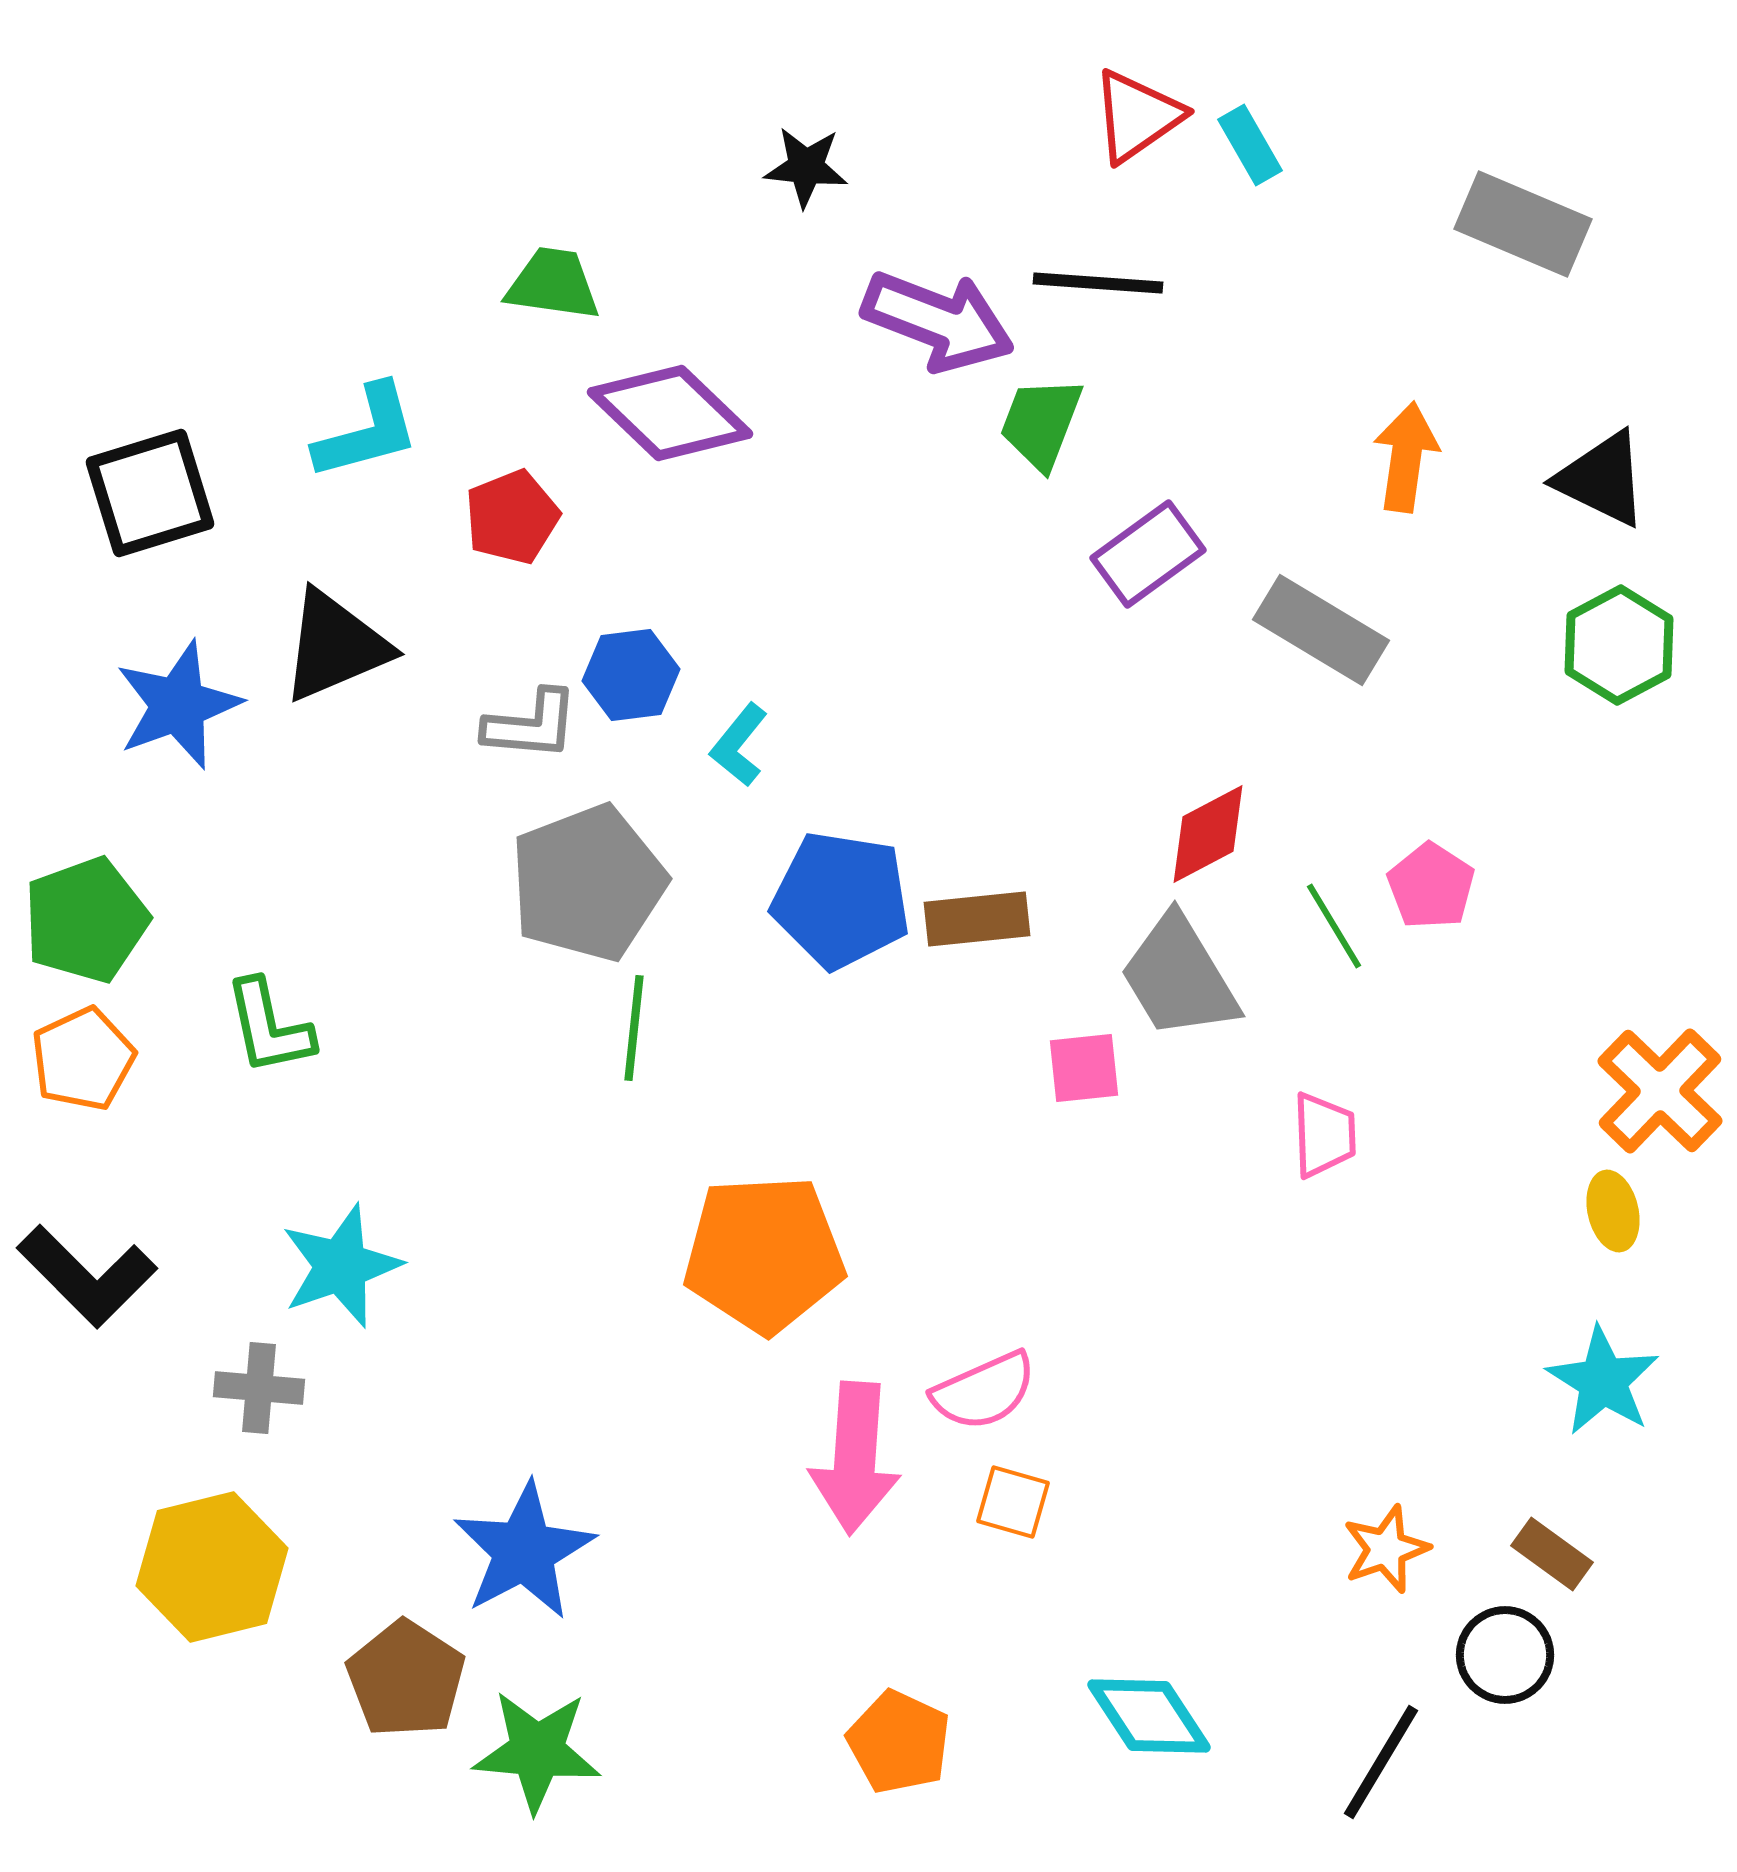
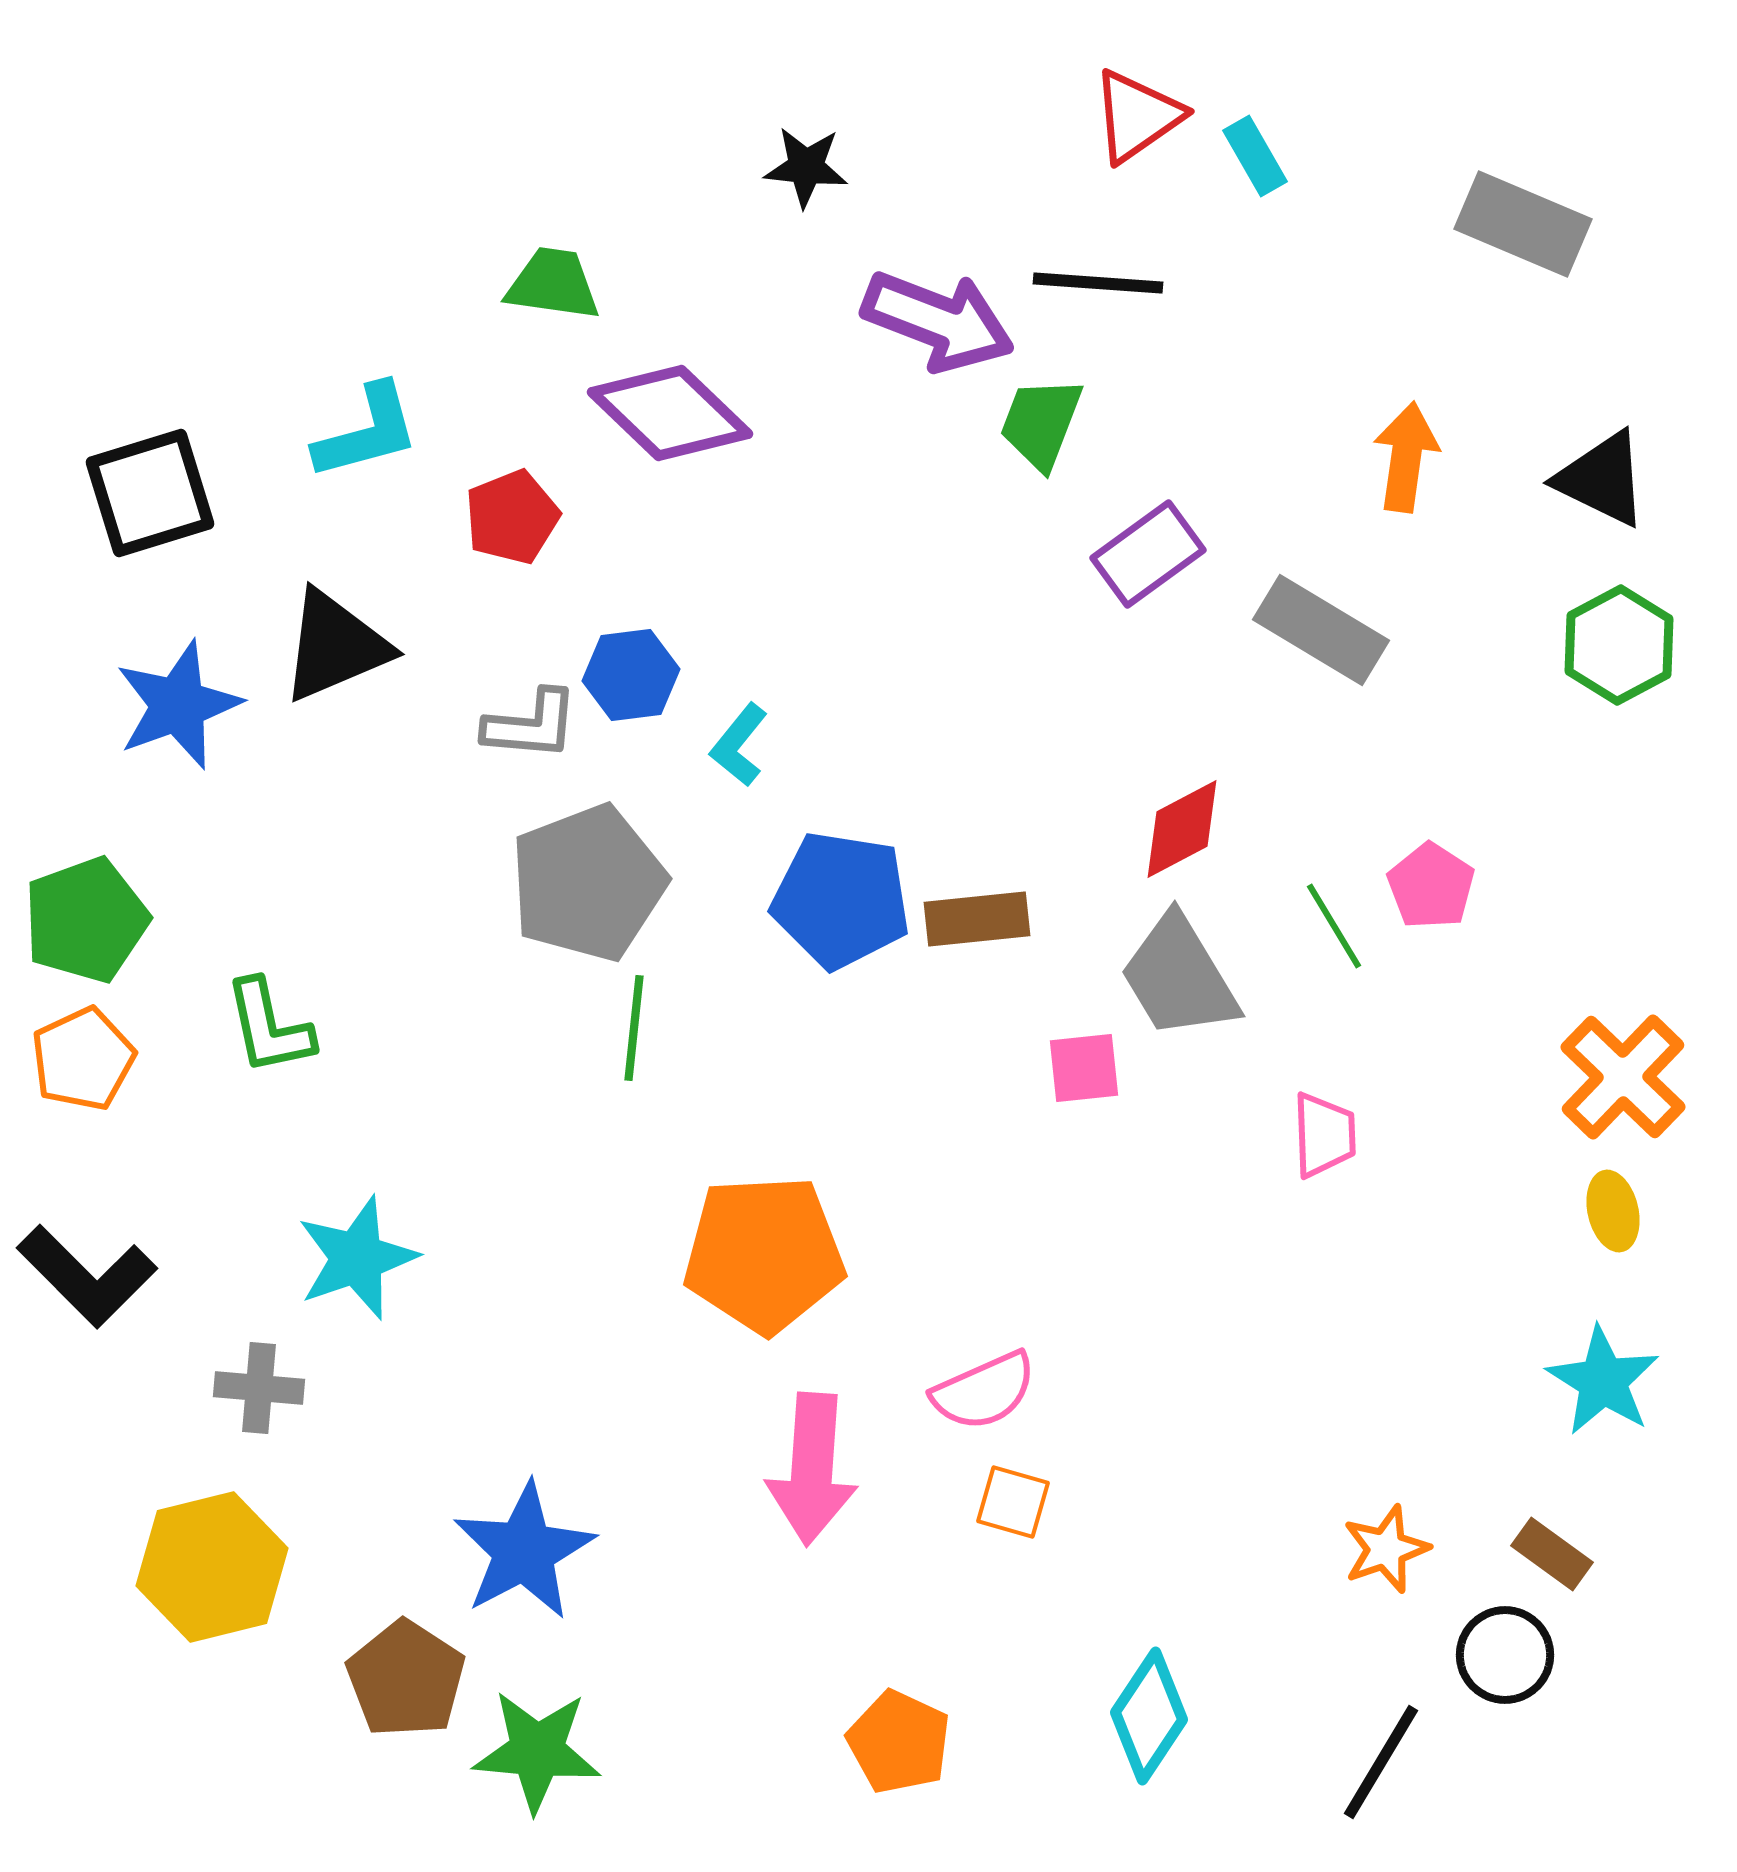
cyan rectangle at (1250, 145): moved 5 px right, 11 px down
red diamond at (1208, 834): moved 26 px left, 5 px up
orange cross at (1660, 1091): moved 37 px left, 14 px up
cyan star at (341, 1266): moved 16 px right, 8 px up
pink arrow at (855, 1458): moved 43 px left, 11 px down
cyan diamond at (1149, 1716): rotated 67 degrees clockwise
